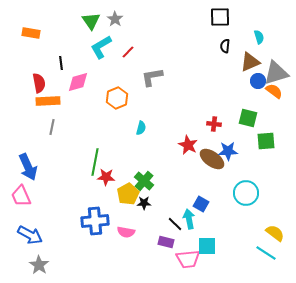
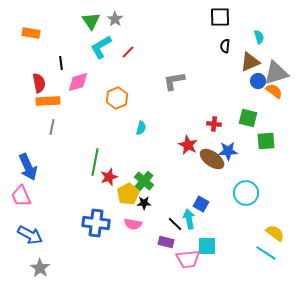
gray L-shape at (152, 77): moved 22 px right, 4 px down
red star at (106, 177): moved 3 px right; rotated 24 degrees counterclockwise
blue cross at (95, 221): moved 1 px right, 2 px down; rotated 12 degrees clockwise
pink semicircle at (126, 232): moved 7 px right, 8 px up
gray star at (39, 265): moved 1 px right, 3 px down
